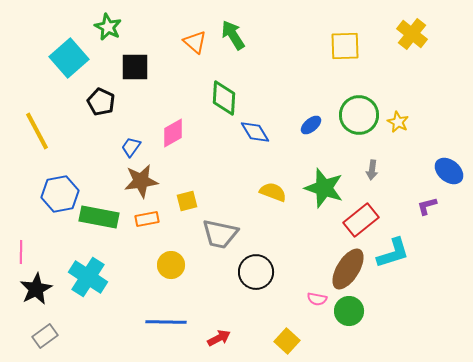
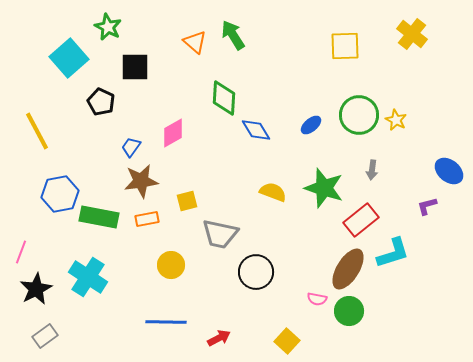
yellow star at (398, 122): moved 2 px left, 2 px up
blue diamond at (255, 132): moved 1 px right, 2 px up
pink line at (21, 252): rotated 20 degrees clockwise
